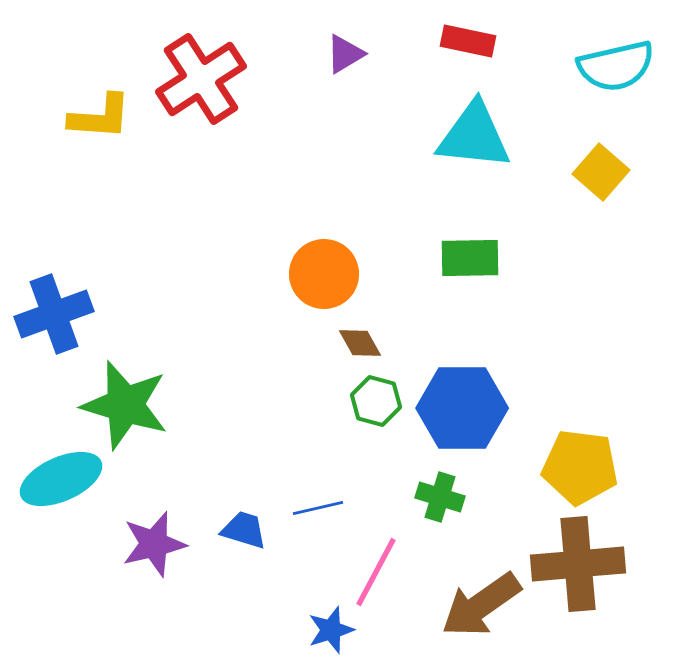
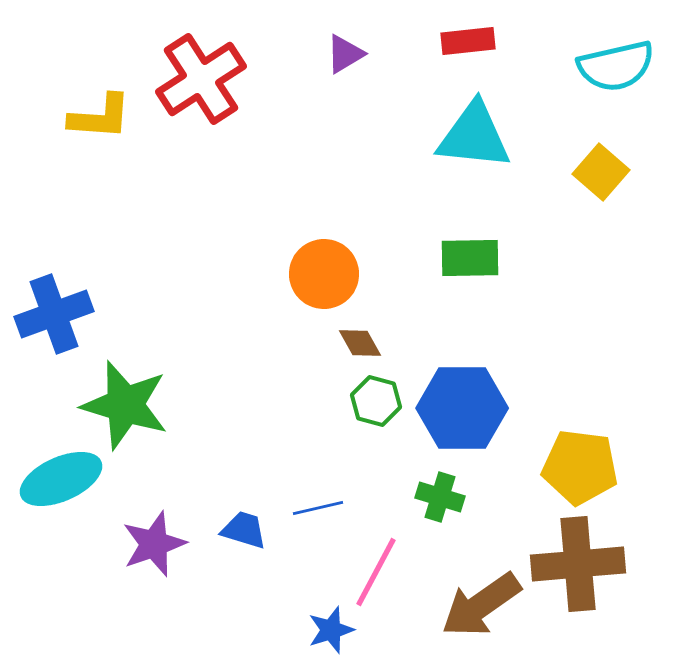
red rectangle: rotated 18 degrees counterclockwise
purple star: rotated 6 degrees counterclockwise
